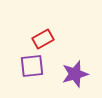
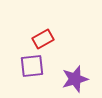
purple star: moved 5 px down
